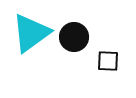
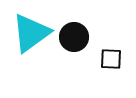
black square: moved 3 px right, 2 px up
